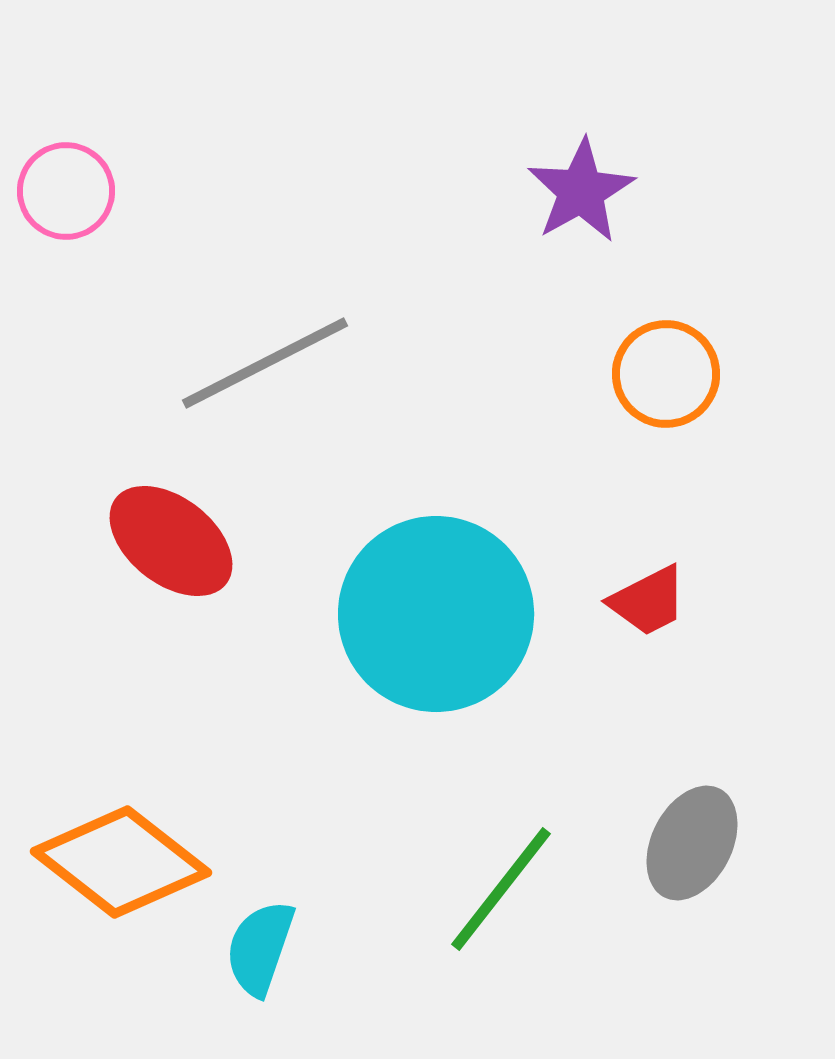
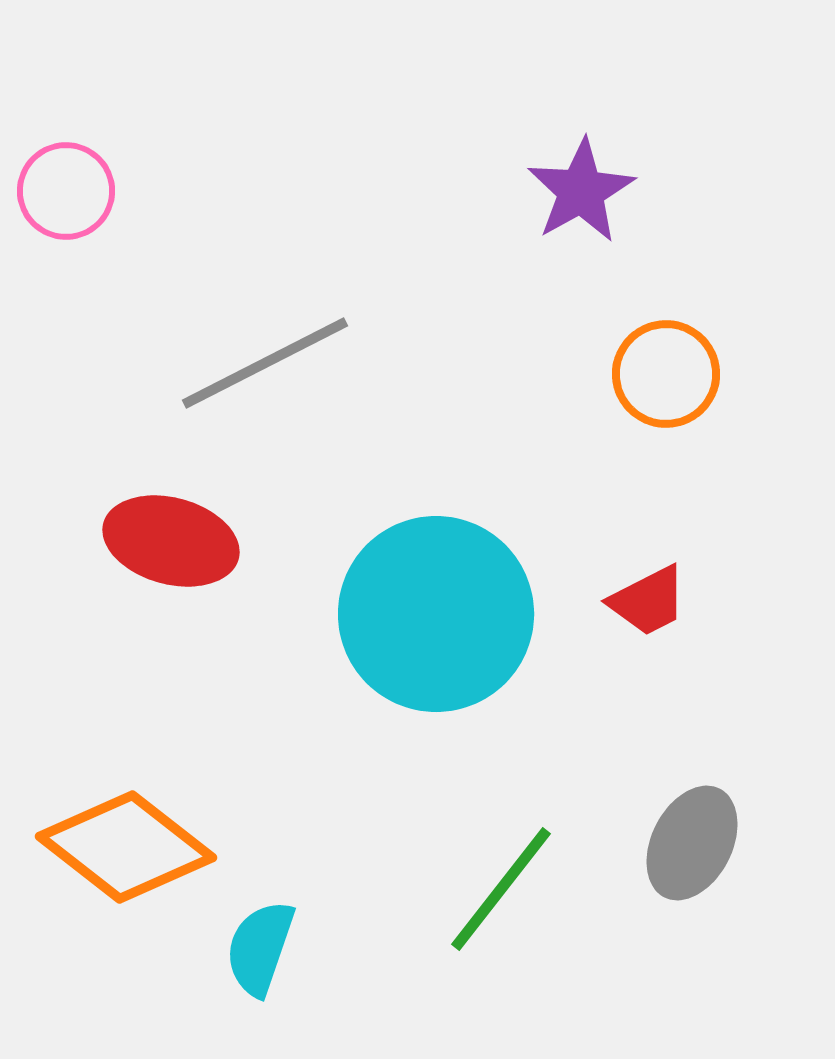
red ellipse: rotated 23 degrees counterclockwise
orange diamond: moved 5 px right, 15 px up
